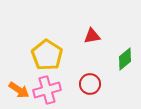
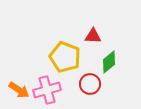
red triangle: moved 1 px right; rotated 12 degrees clockwise
yellow pentagon: moved 18 px right, 2 px down; rotated 12 degrees counterclockwise
green diamond: moved 16 px left, 3 px down
